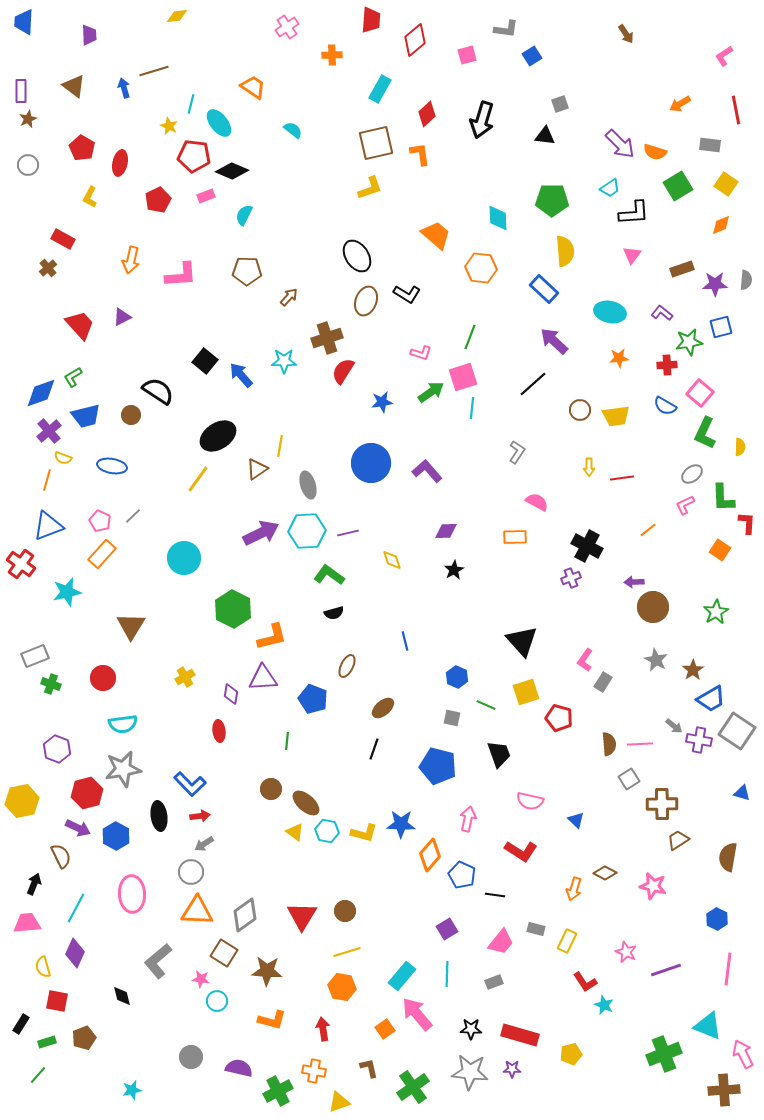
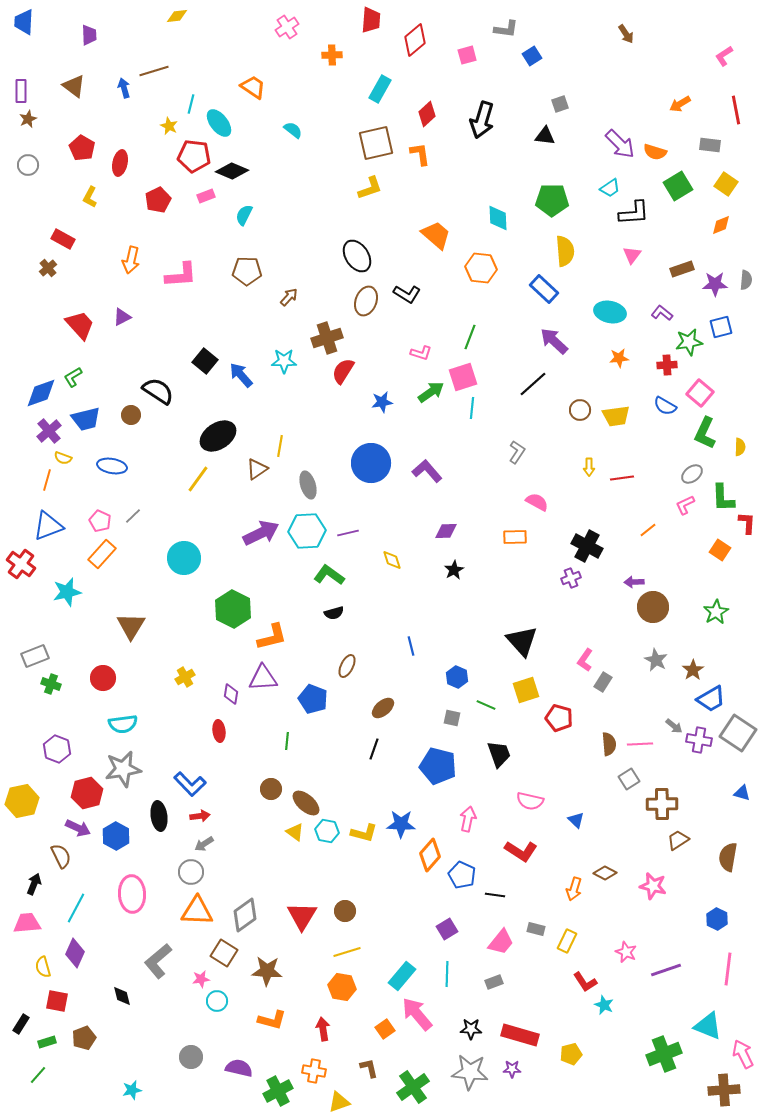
blue trapezoid at (86, 416): moved 3 px down
blue line at (405, 641): moved 6 px right, 5 px down
yellow square at (526, 692): moved 2 px up
gray square at (737, 731): moved 1 px right, 2 px down
pink star at (201, 979): rotated 18 degrees counterclockwise
